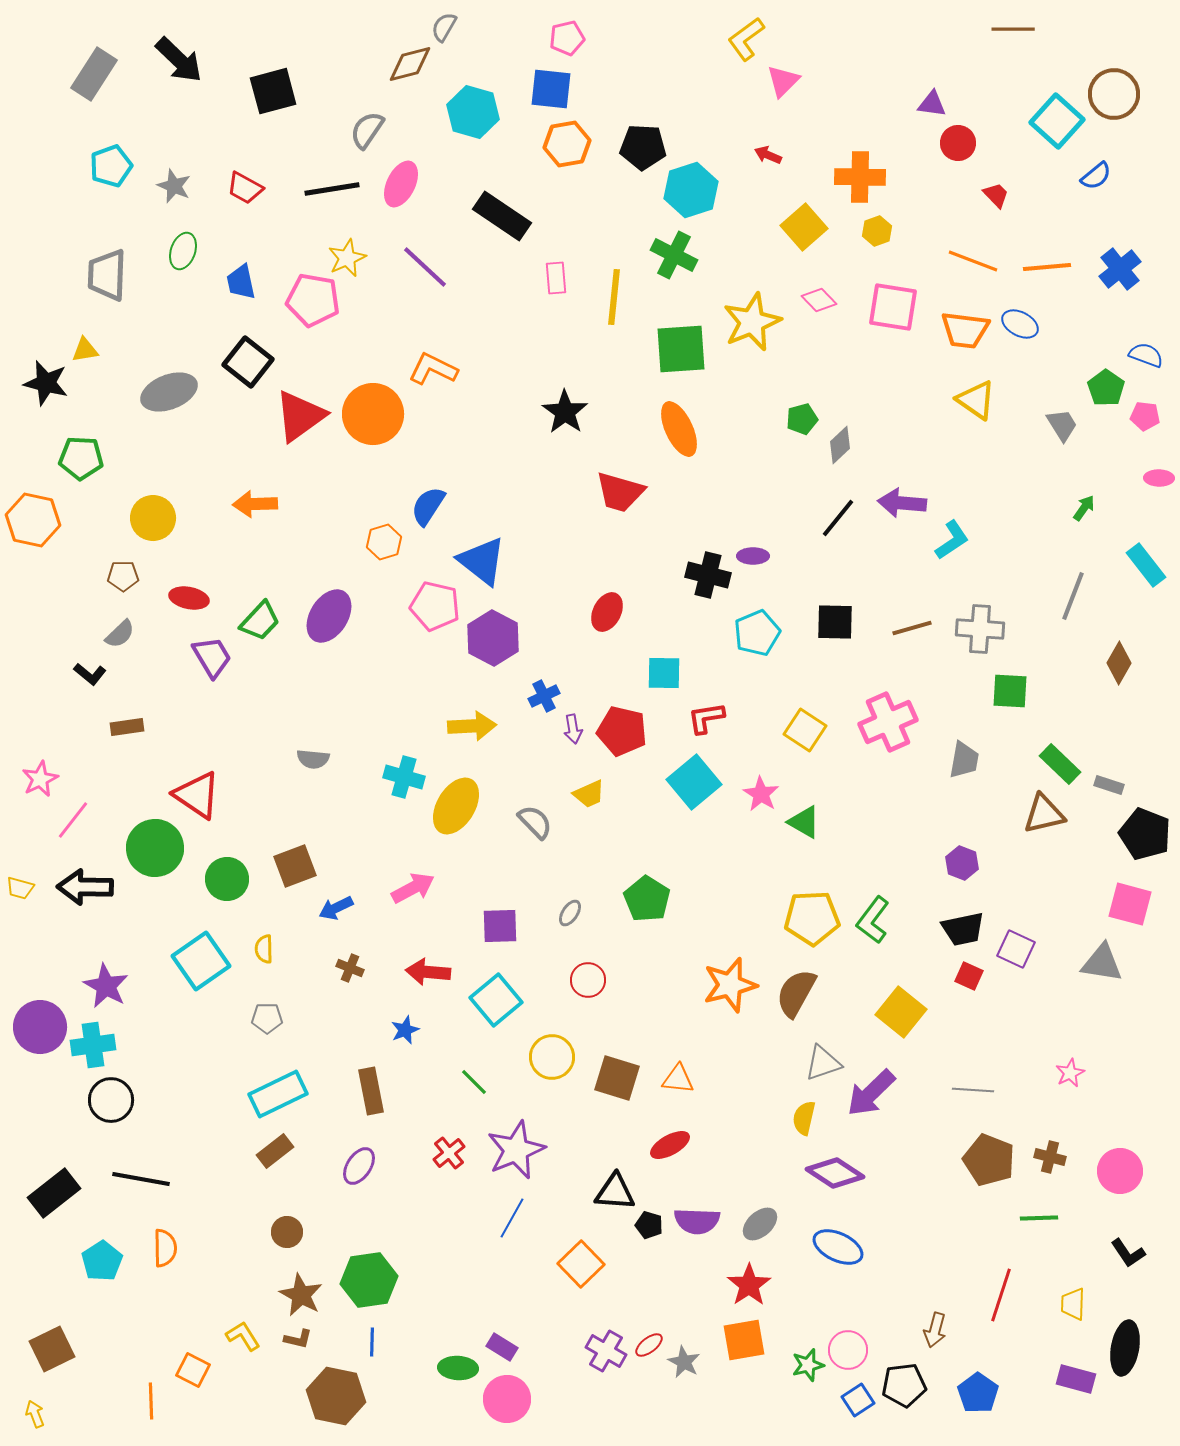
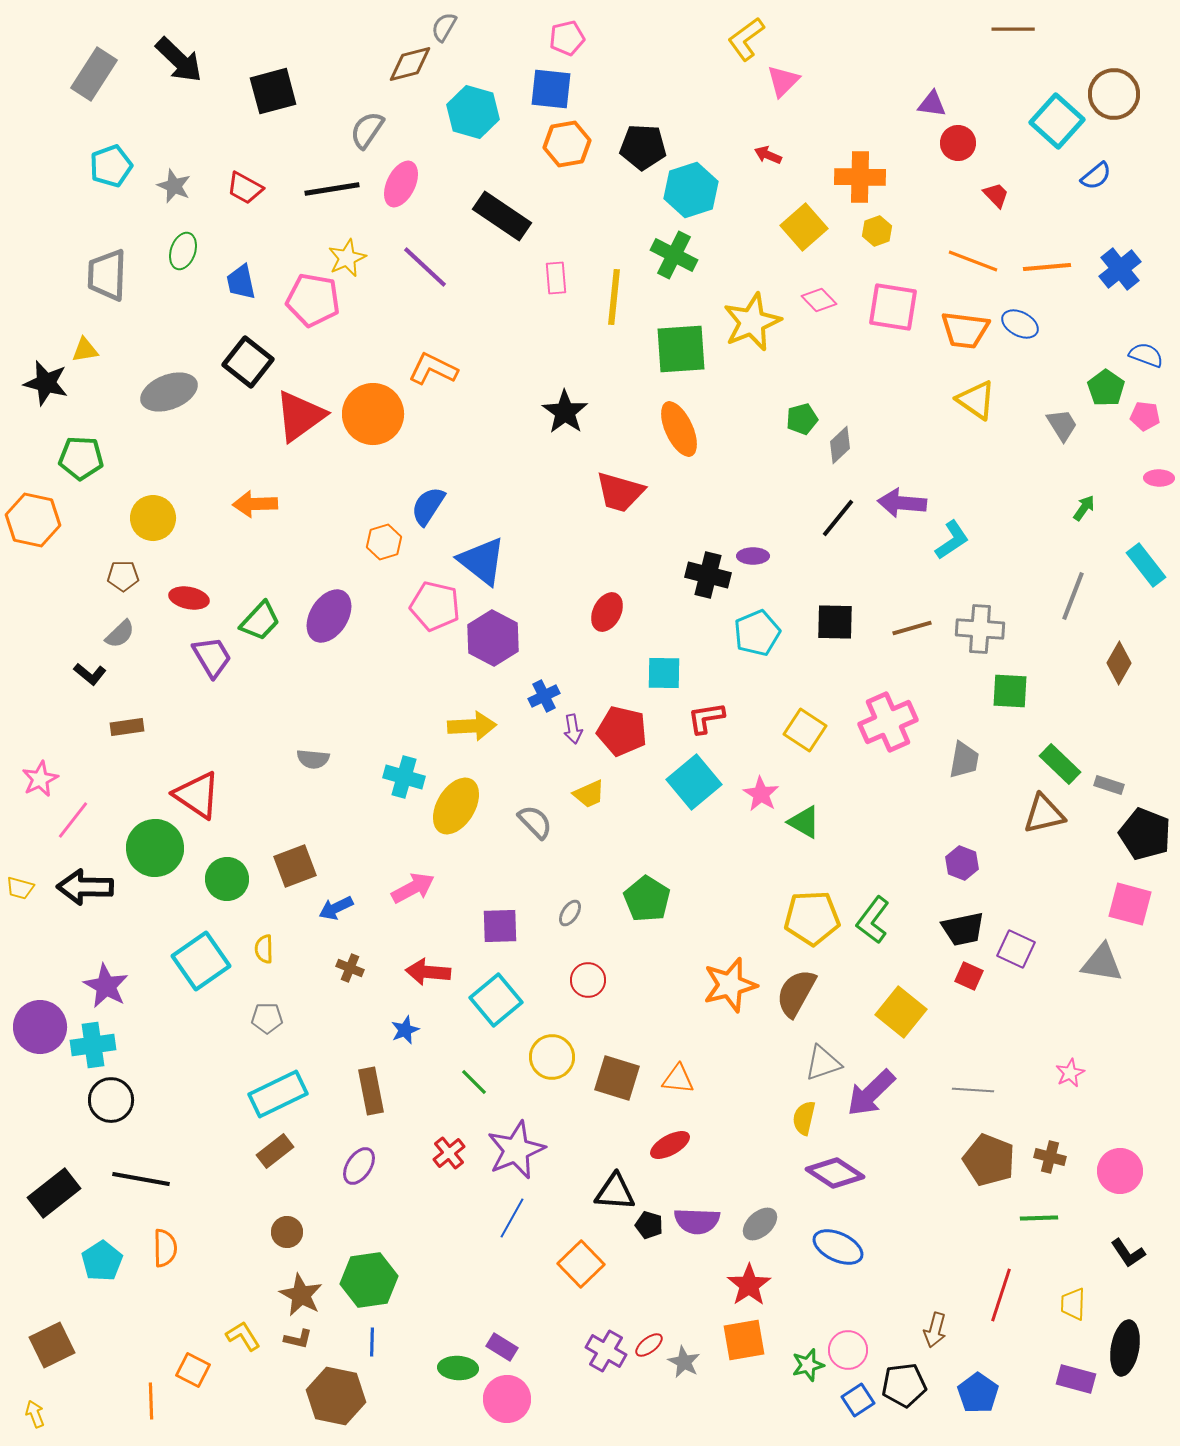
brown square at (52, 1349): moved 4 px up
